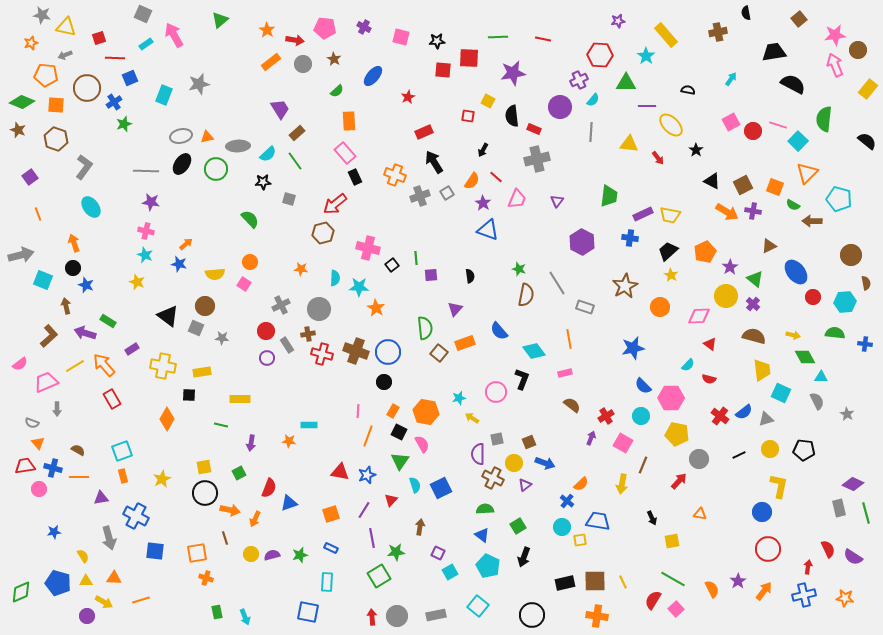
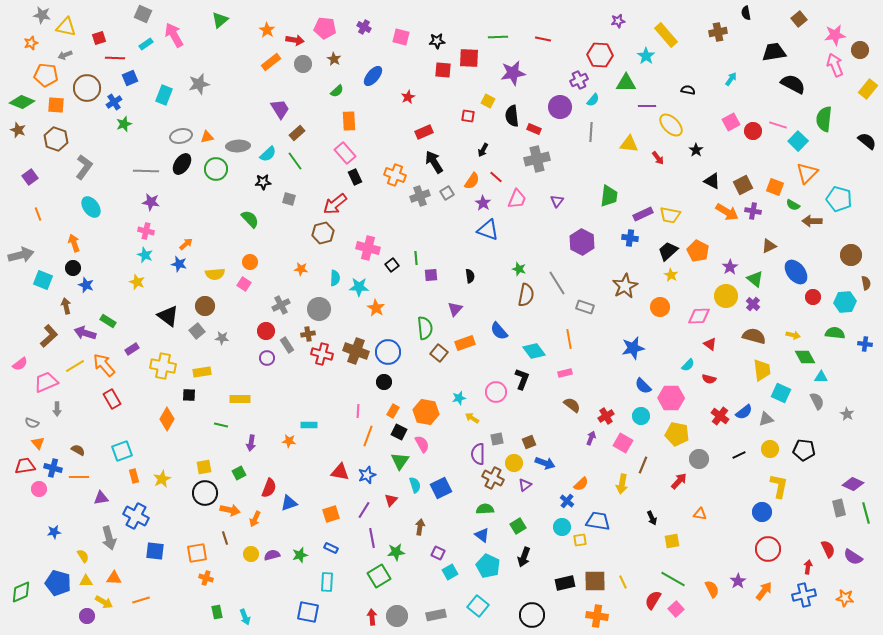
brown circle at (858, 50): moved 2 px right
orange pentagon at (705, 252): moved 7 px left, 1 px up; rotated 20 degrees counterclockwise
gray square at (196, 328): moved 1 px right, 3 px down; rotated 28 degrees clockwise
orange rectangle at (123, 476): moved 11 px right
